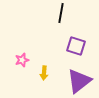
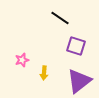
black line: moved 1 px left, 5 px down; rotated 66 degrees counterclockwise
